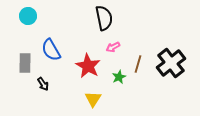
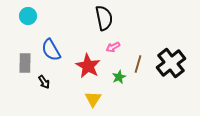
black arrow: moved 1 px right, 2 px up
